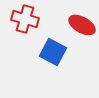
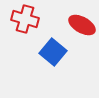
blue square: rotated 12 degrees clockwise
